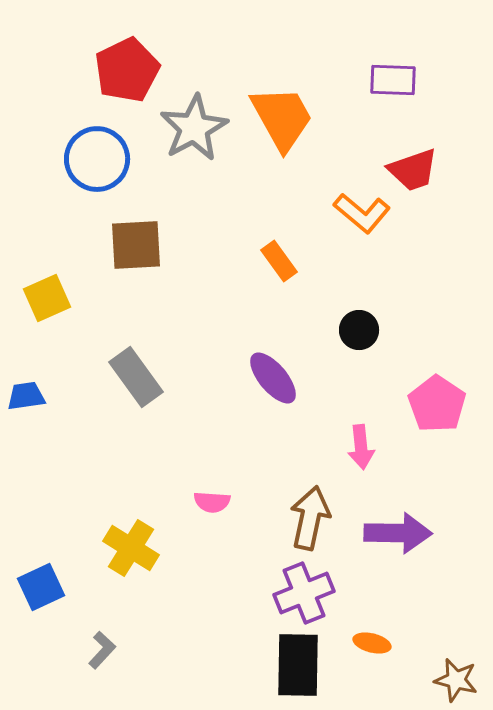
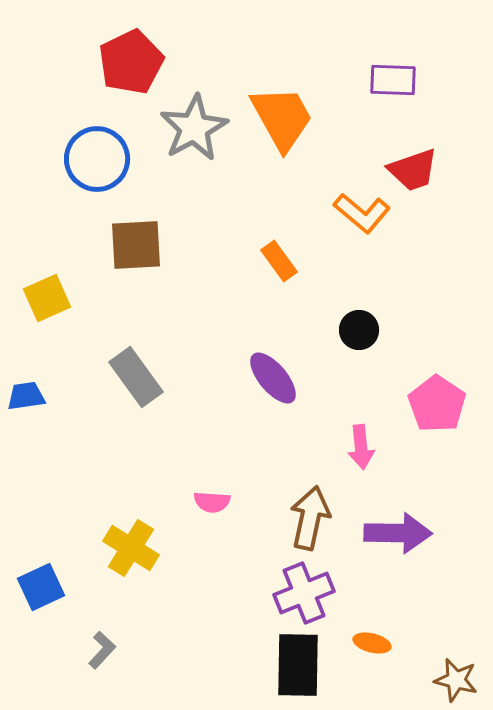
red pentagon: moved 4 px right, 8 px up
